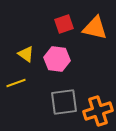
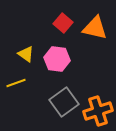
red square: moved 1 px left, 1 px up; rotated 30 degrees counterclockwise
gray square: rotated 28 degrees counterclockwise
